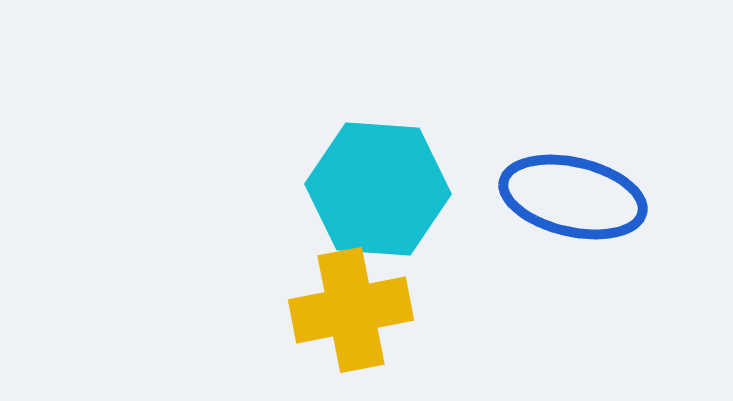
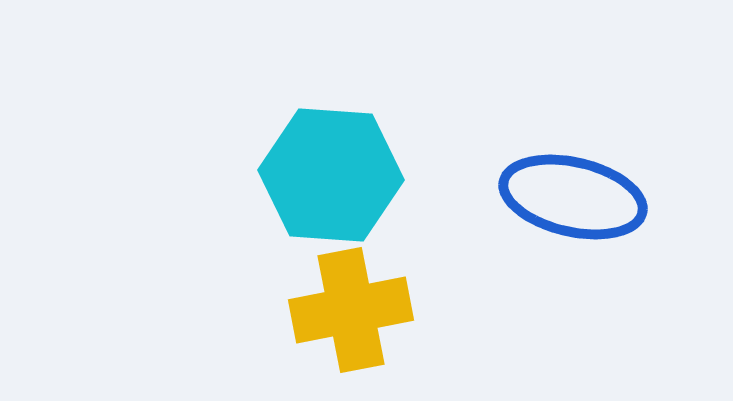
cyan hexagon: moved 47 px left, 14 px up
